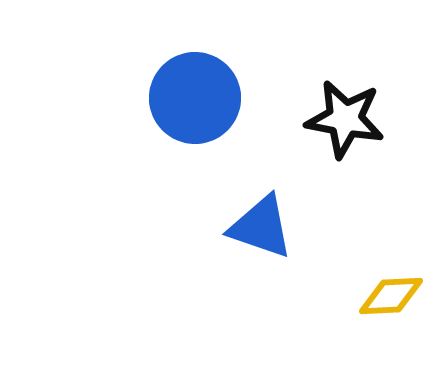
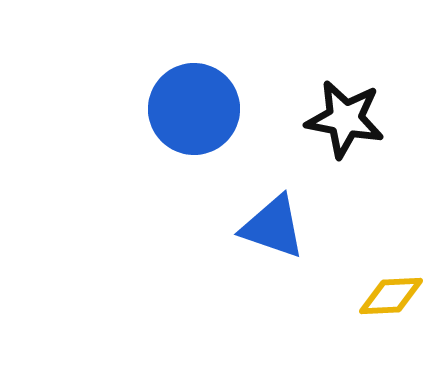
blue circle: moved 1 px left, 11 px down
blue triangle: moved 12 px right
